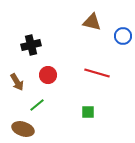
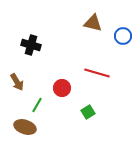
brown triangle: moved 1 px right, 1 px down
black cross: rotated 30 degrees clockwise
red circle: moved 14 px right, 13 px down
green line: rotated 21 degrees counterclockwise
green square: rotated 32 degrees counterclockwise
brown ellipse: moved 2 px right, 2 px up
